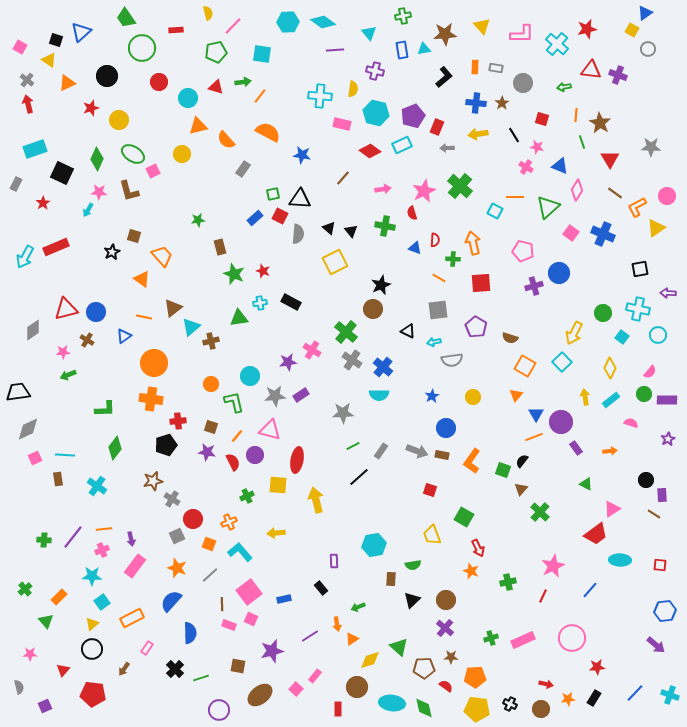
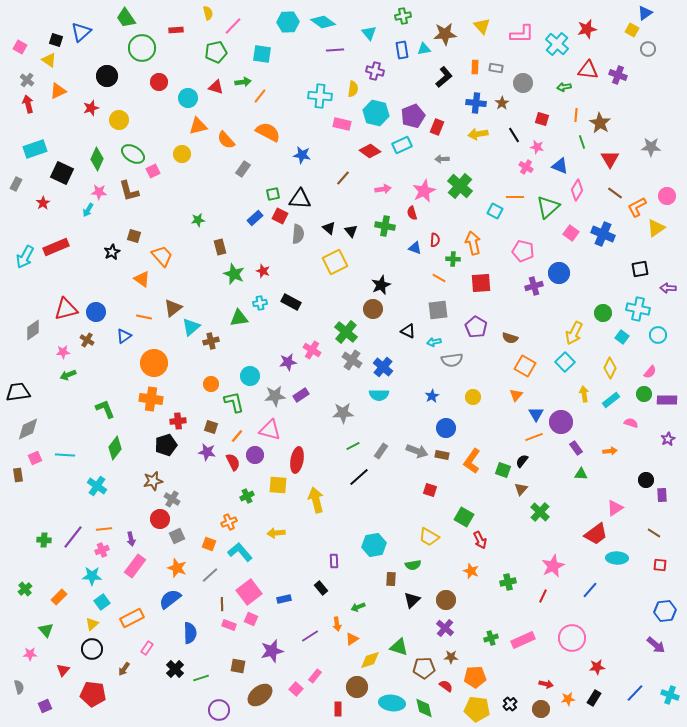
red triangle at (591, 70): moved 3 px left
orange triangle at (67, 83): moved 9 px left, 8 px down
gray arrow at (447, 148): moved 5 px left, 11 px down
purple arrow at (668, 293): moved 5 px up
cyan square at (562, 362): moved 3 px right
yellow arrow at (585, 397): moved 1 px left, 3 px up
green L-shape at (105, 409): rotated 110 degrees counterclockwise
brown rectangle at (58, 479): moved 40 px left, 4 px up
green triangle at (586, 484): moved 5 px left, 10 px up; rotated 24 degrees counterclockwise
pink triangle at (612, 509): moved 3 px right, 1 px up
brown line at (654, 514): moved 19 px down
red circle at (193, 519): moved 33 px left
yellow trapezoid at (432, 535): moved 3 px left, 2 px down; rotated 40 degrees counterclockwise
red arrow at (478, 548): moved 2 px right, 8 px up
cyan ellipse at (620, 560): moved 3 px left, 2 px up
blue semicircle at (171, 601): moved 1 px left, 2 px up; rotated 10 degrees clockwise
green triangle at (46, 621): moved 9 px down
green triangle at (399, 647): rotated 24 degrees counterclockwise
black cross at (510, 704): rotated 24 degrees clockwise
